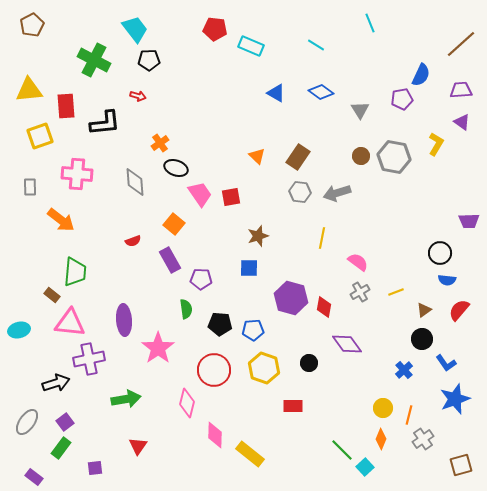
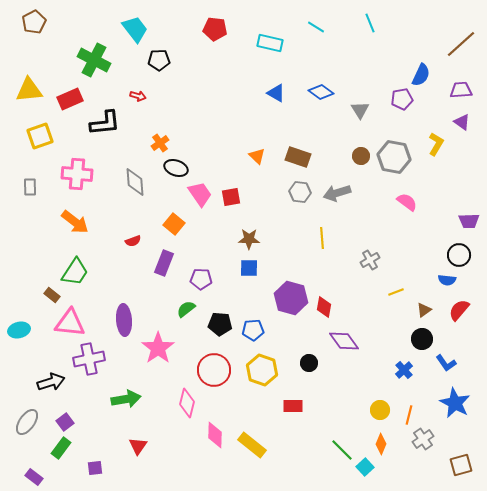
brown pentagon at (32, 25): moved 2 px right, 3 px up
cyan line at (316, 45): moved 18 px up
cyan rectangle at (251, 46): moved 19 px right, 3 px up; rotated 10 degrees counterclockwise
black pentagon at (149, 60): moved 10 px right
red rectangle at (66, 106): moved 4 px right, 7 px up; rotated 70 degrees clockwise
brown rectangle at (298, 157): rotated 75 degrees clockwise
orange arrow at (61, 220): moved 14 px right, 2 px down
brown star at (258, 236): moved 9 px left, 3 px down; rotated 20 degrees clockwise
yellow line at (322, 238): rotated 15 degrees counterclockwise
black circle at (440, 253): moved 19 px right, 2 px down
purple rectangle at (170, 260): moved 6 px left, 3 px down; rotated 50 degrees clockwise
pink semicircle at (358, 262): moved 49 px right, 60 px up
green trapezoid at (75, 272): rotated 28 degrees clockwise
gray cross at (360, 292): moved 10 px right, 32 px up
green semicircle at (186, 309): rotated 120 degrees counterclockwise
purple diamond at (347, 344): moved 3 px left, 3 px up
yellow hexagon at (264, 368): moved 2 px left, 2 px down
black arrow at (56, 383): moved 5 px left, 1 px up
blue star at (455, 399): moved 4 px down; rotated 24 degrees counterclockwise
yellow circle at (383, 408): moved 3 px left, 2 px down
orange diamond at (381, 439): moved 5 px down
yellow rectangle at (250, 454): moved 2 px right, 9 px up
